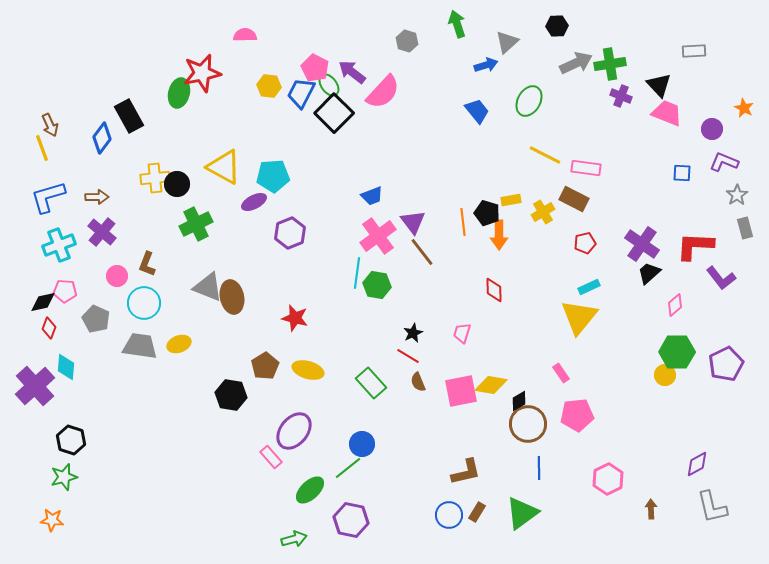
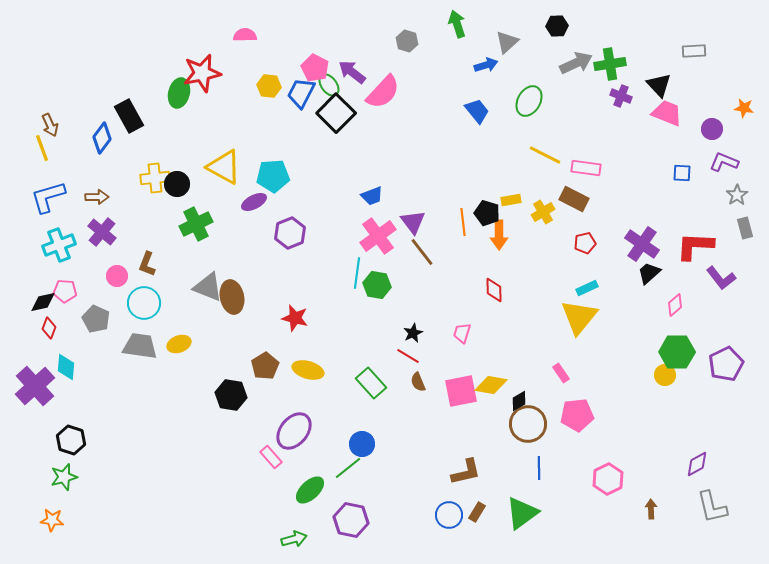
orange star at (744, 108): rotated 18 degrees counterclockwise
black square at (334, 113): moved 2 px right
cyan rectangle at (589, 287): moved 2 px left, 1 px down
